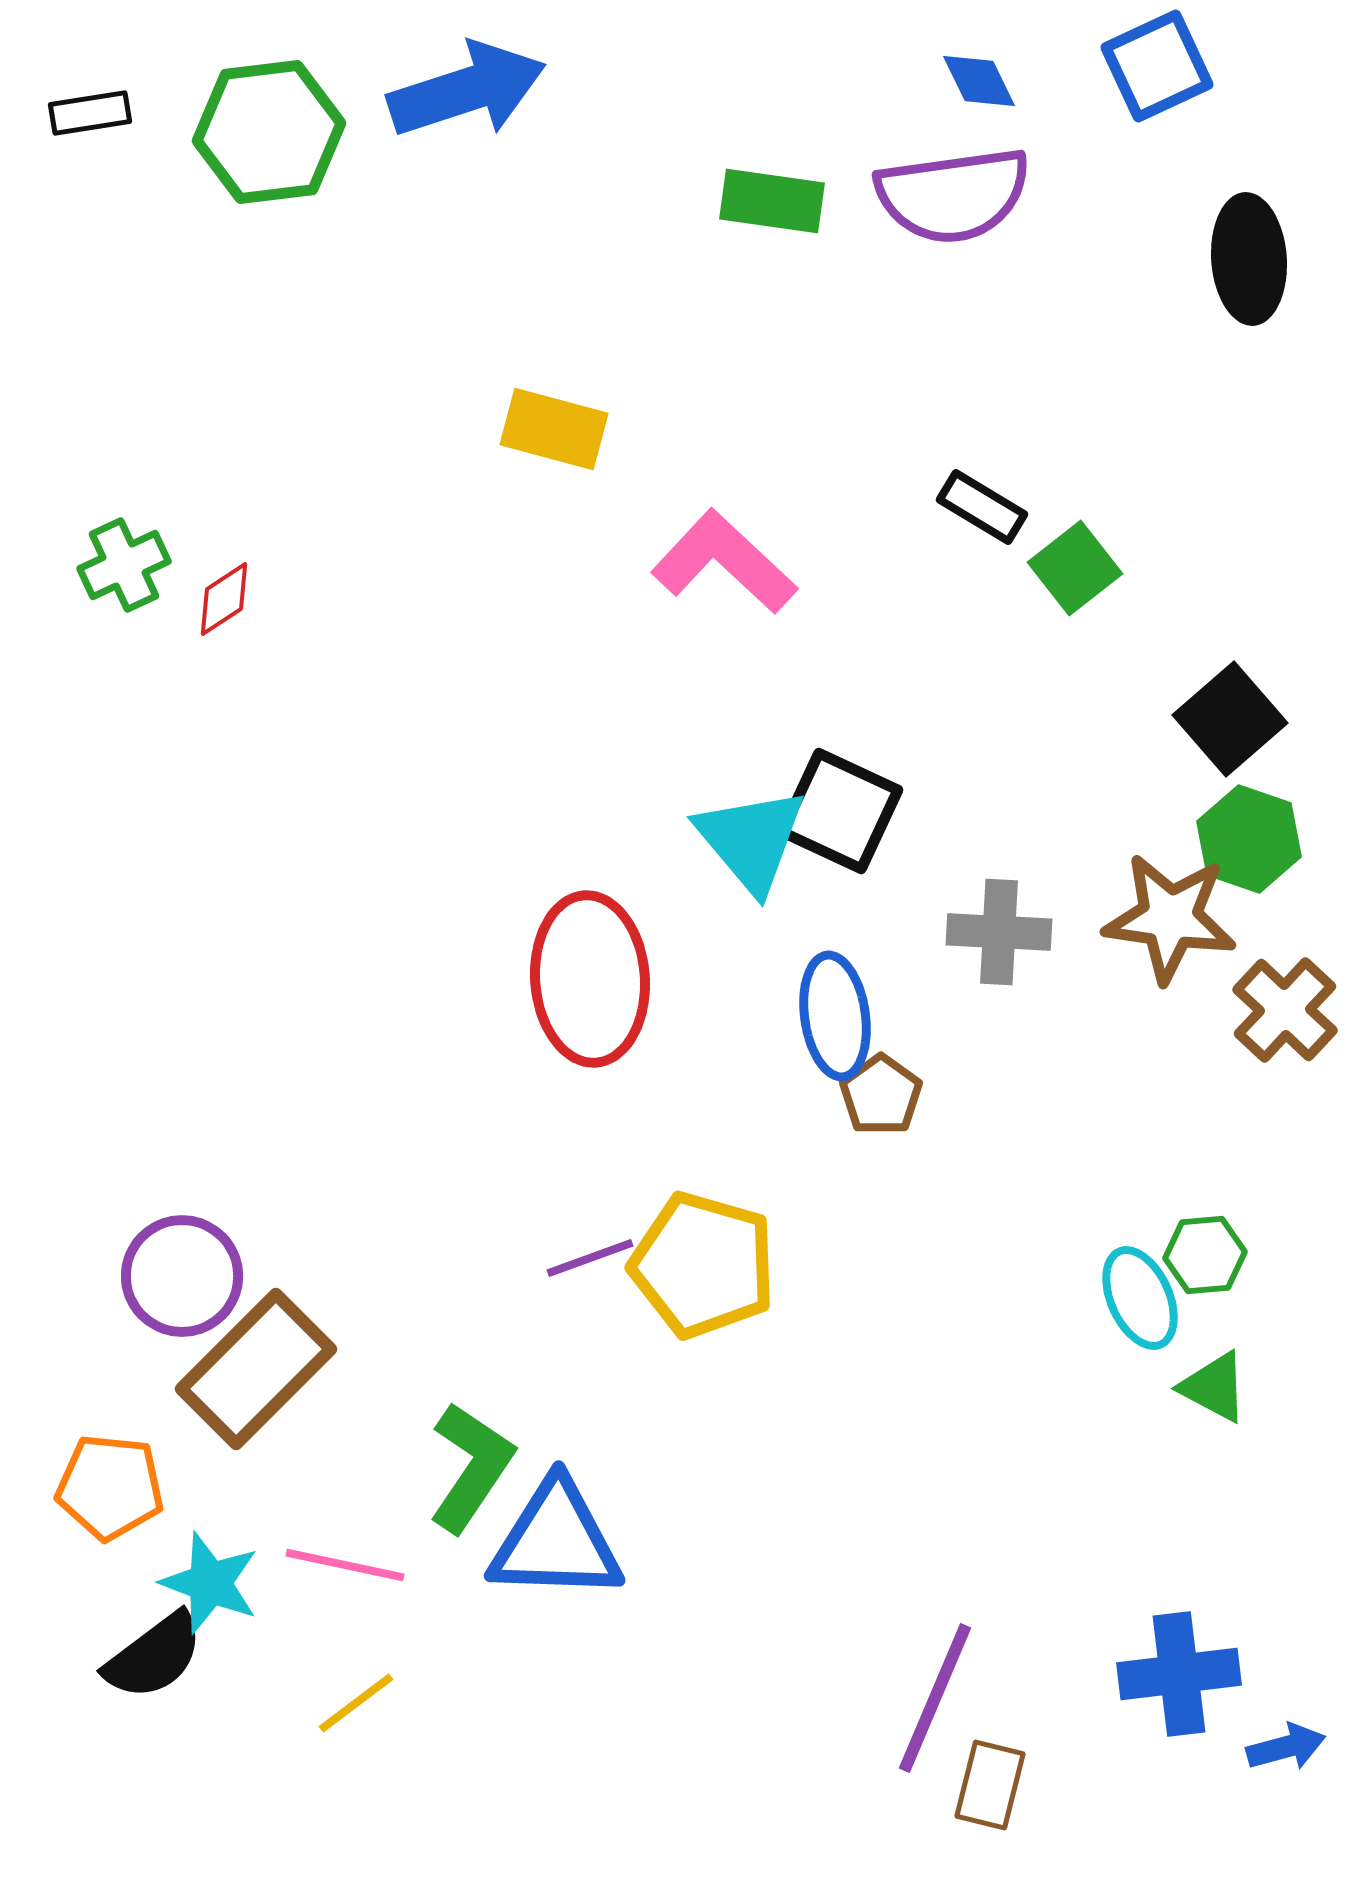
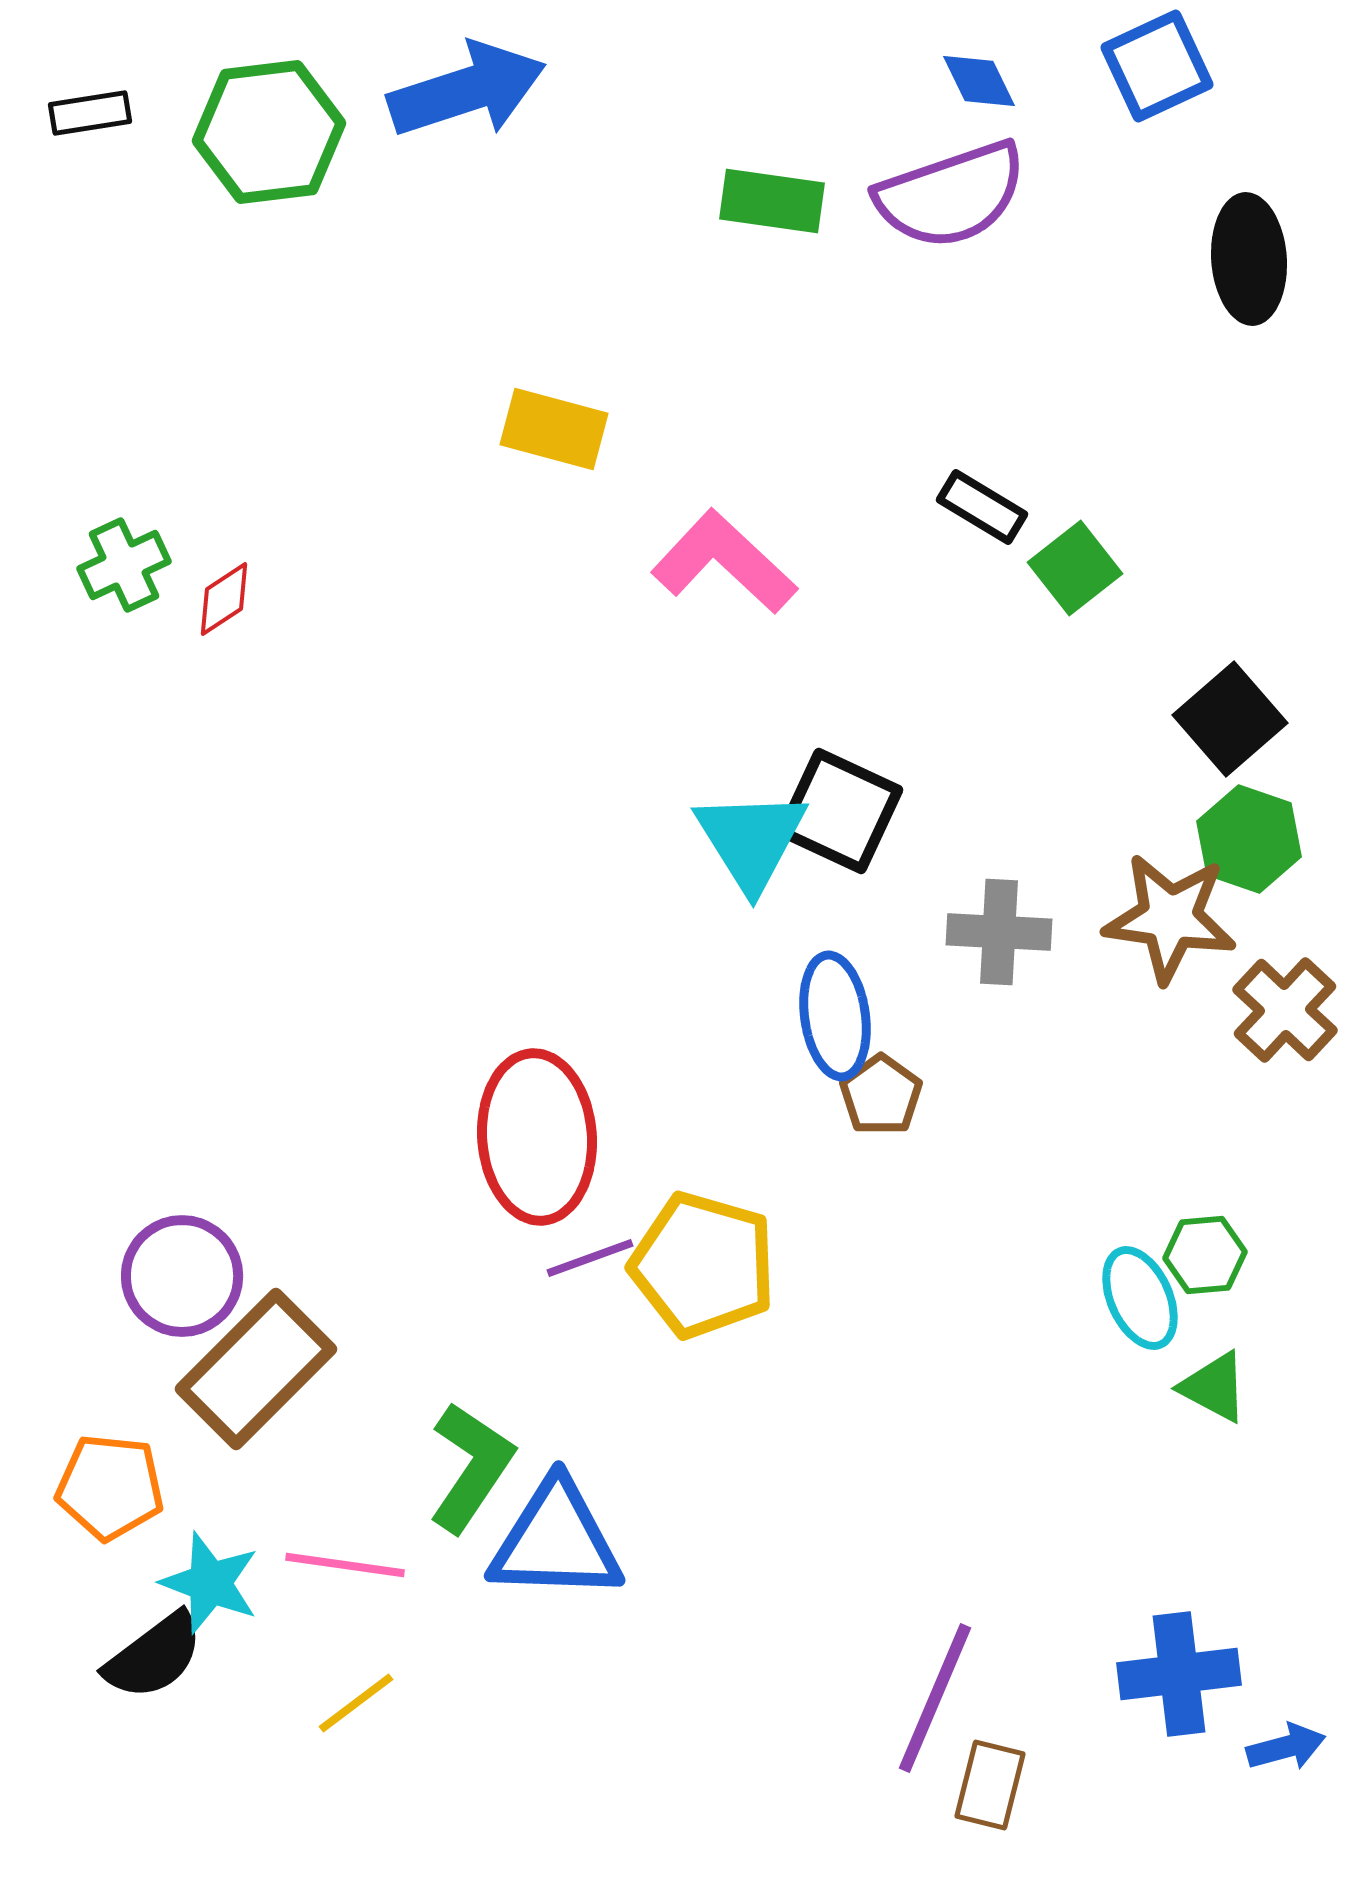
purple semicircle at (953, 195): moved 2 px left; rotated 11 degrees counterclockwise
cyan triangle at (751, 840): rotated 8 degrees clockwise
red ellipse at (590, 979): moved 53 px left, 158 px down
pink line at (345, 1565): rotated 4 degrees counterclockwise
